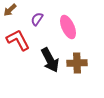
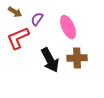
brown arrow: moved 5 px right, 2 px down; rotated 104 degrees counterclockwise
red L-shape: moved 2 px up; rotated 85 degrees counterclockwise
brown cross: moved 5 px up
